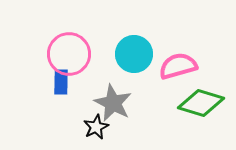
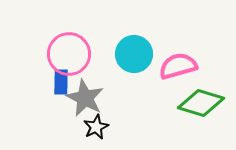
gray star: moved 28 px left, 5 px up
